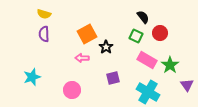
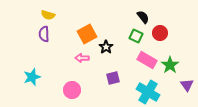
yellow semicircle: moved 4 px right, 1 px down
